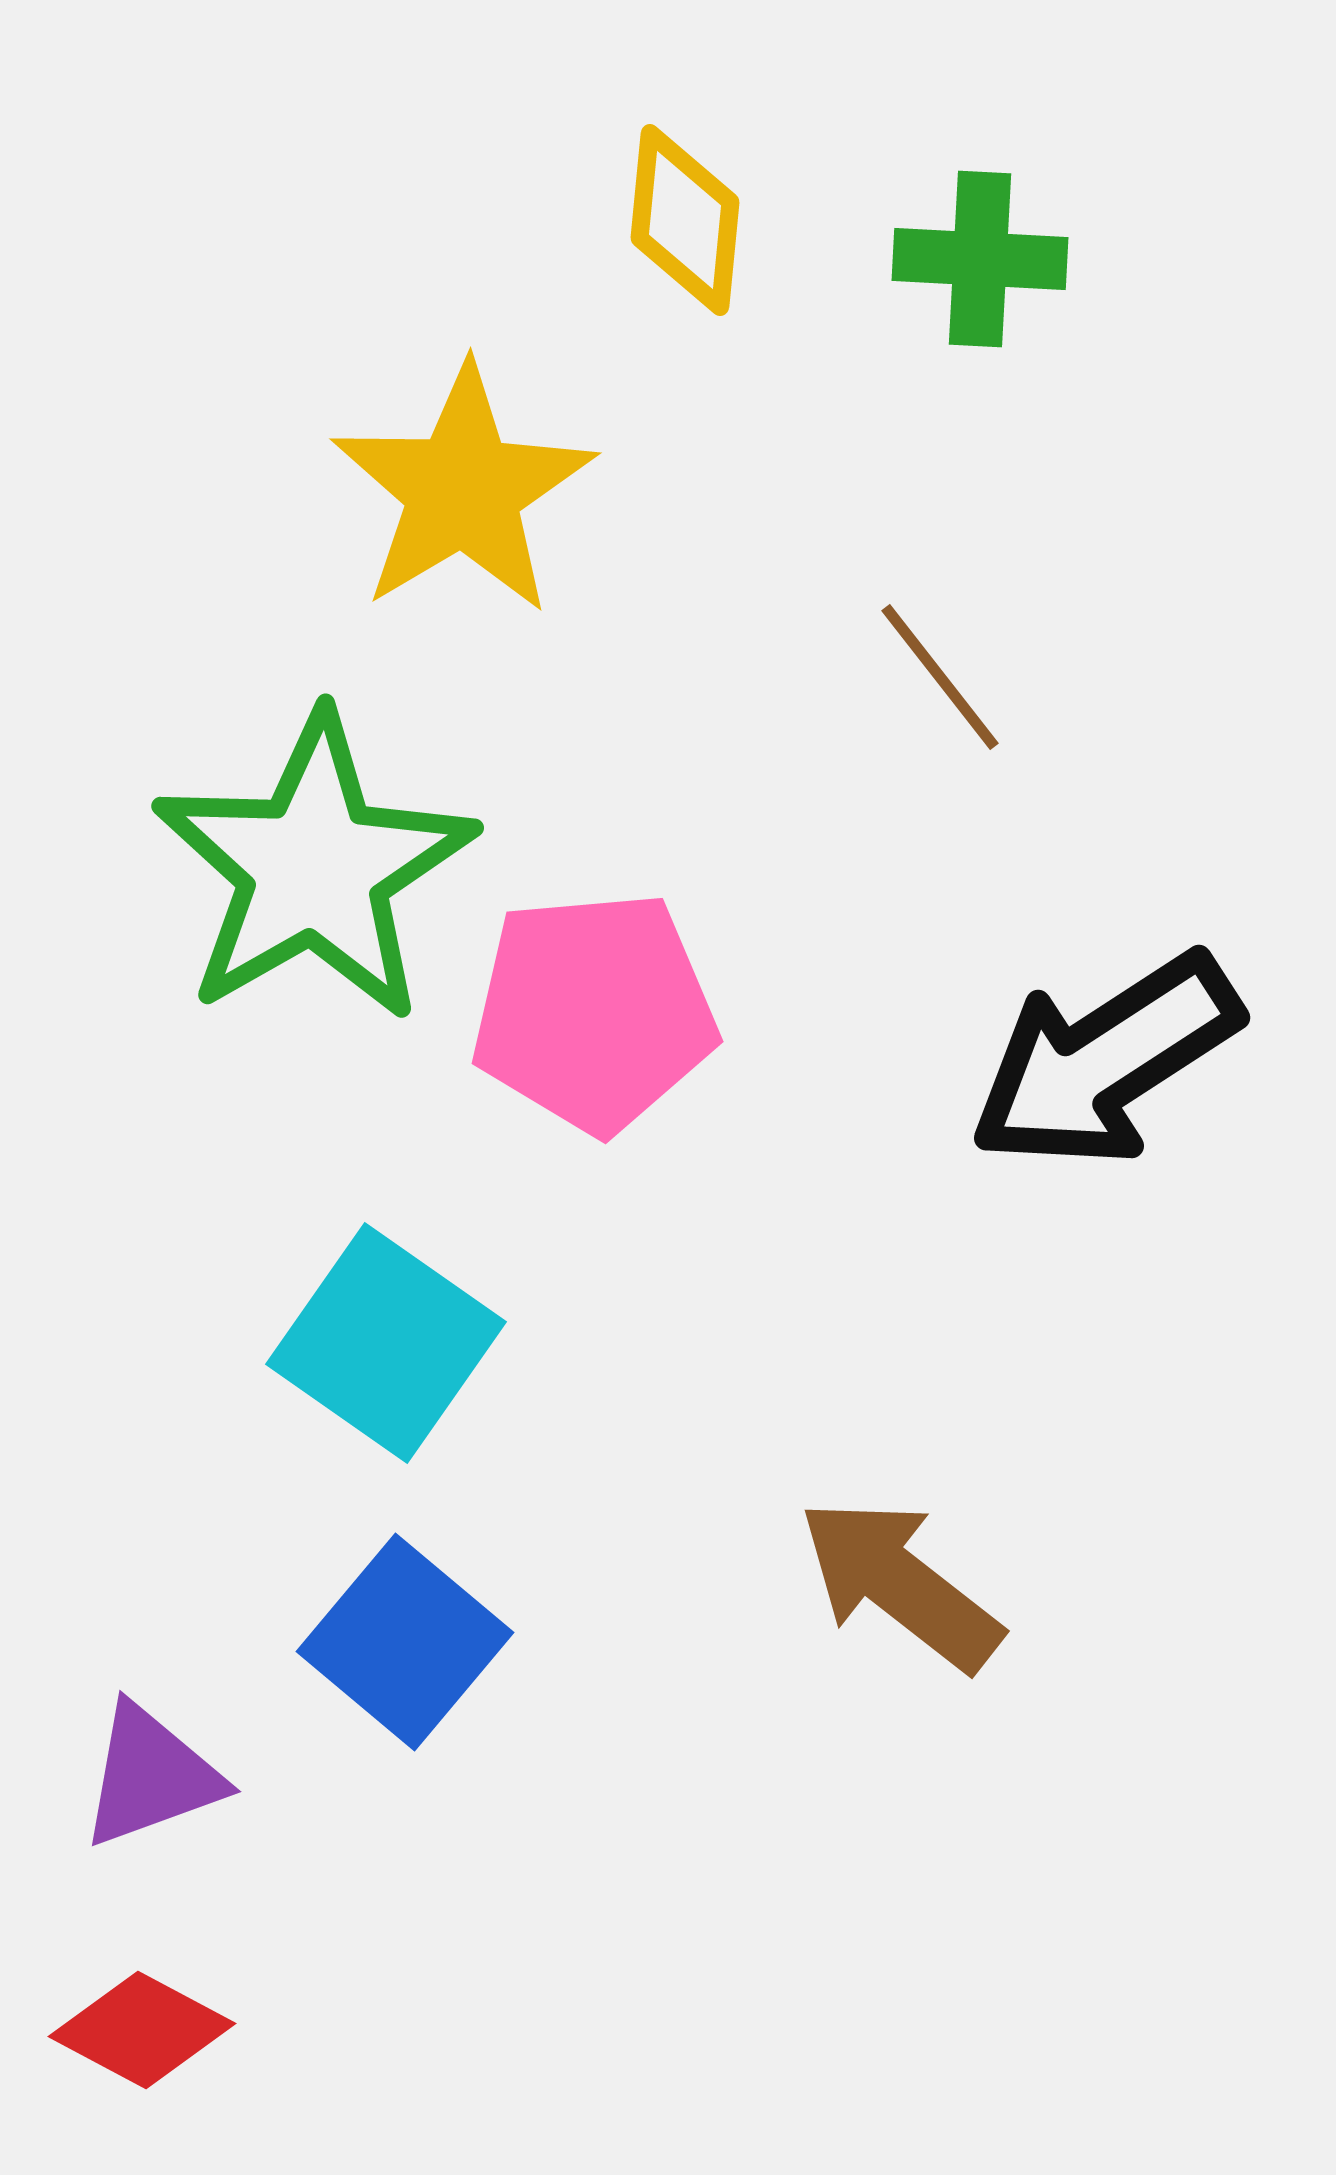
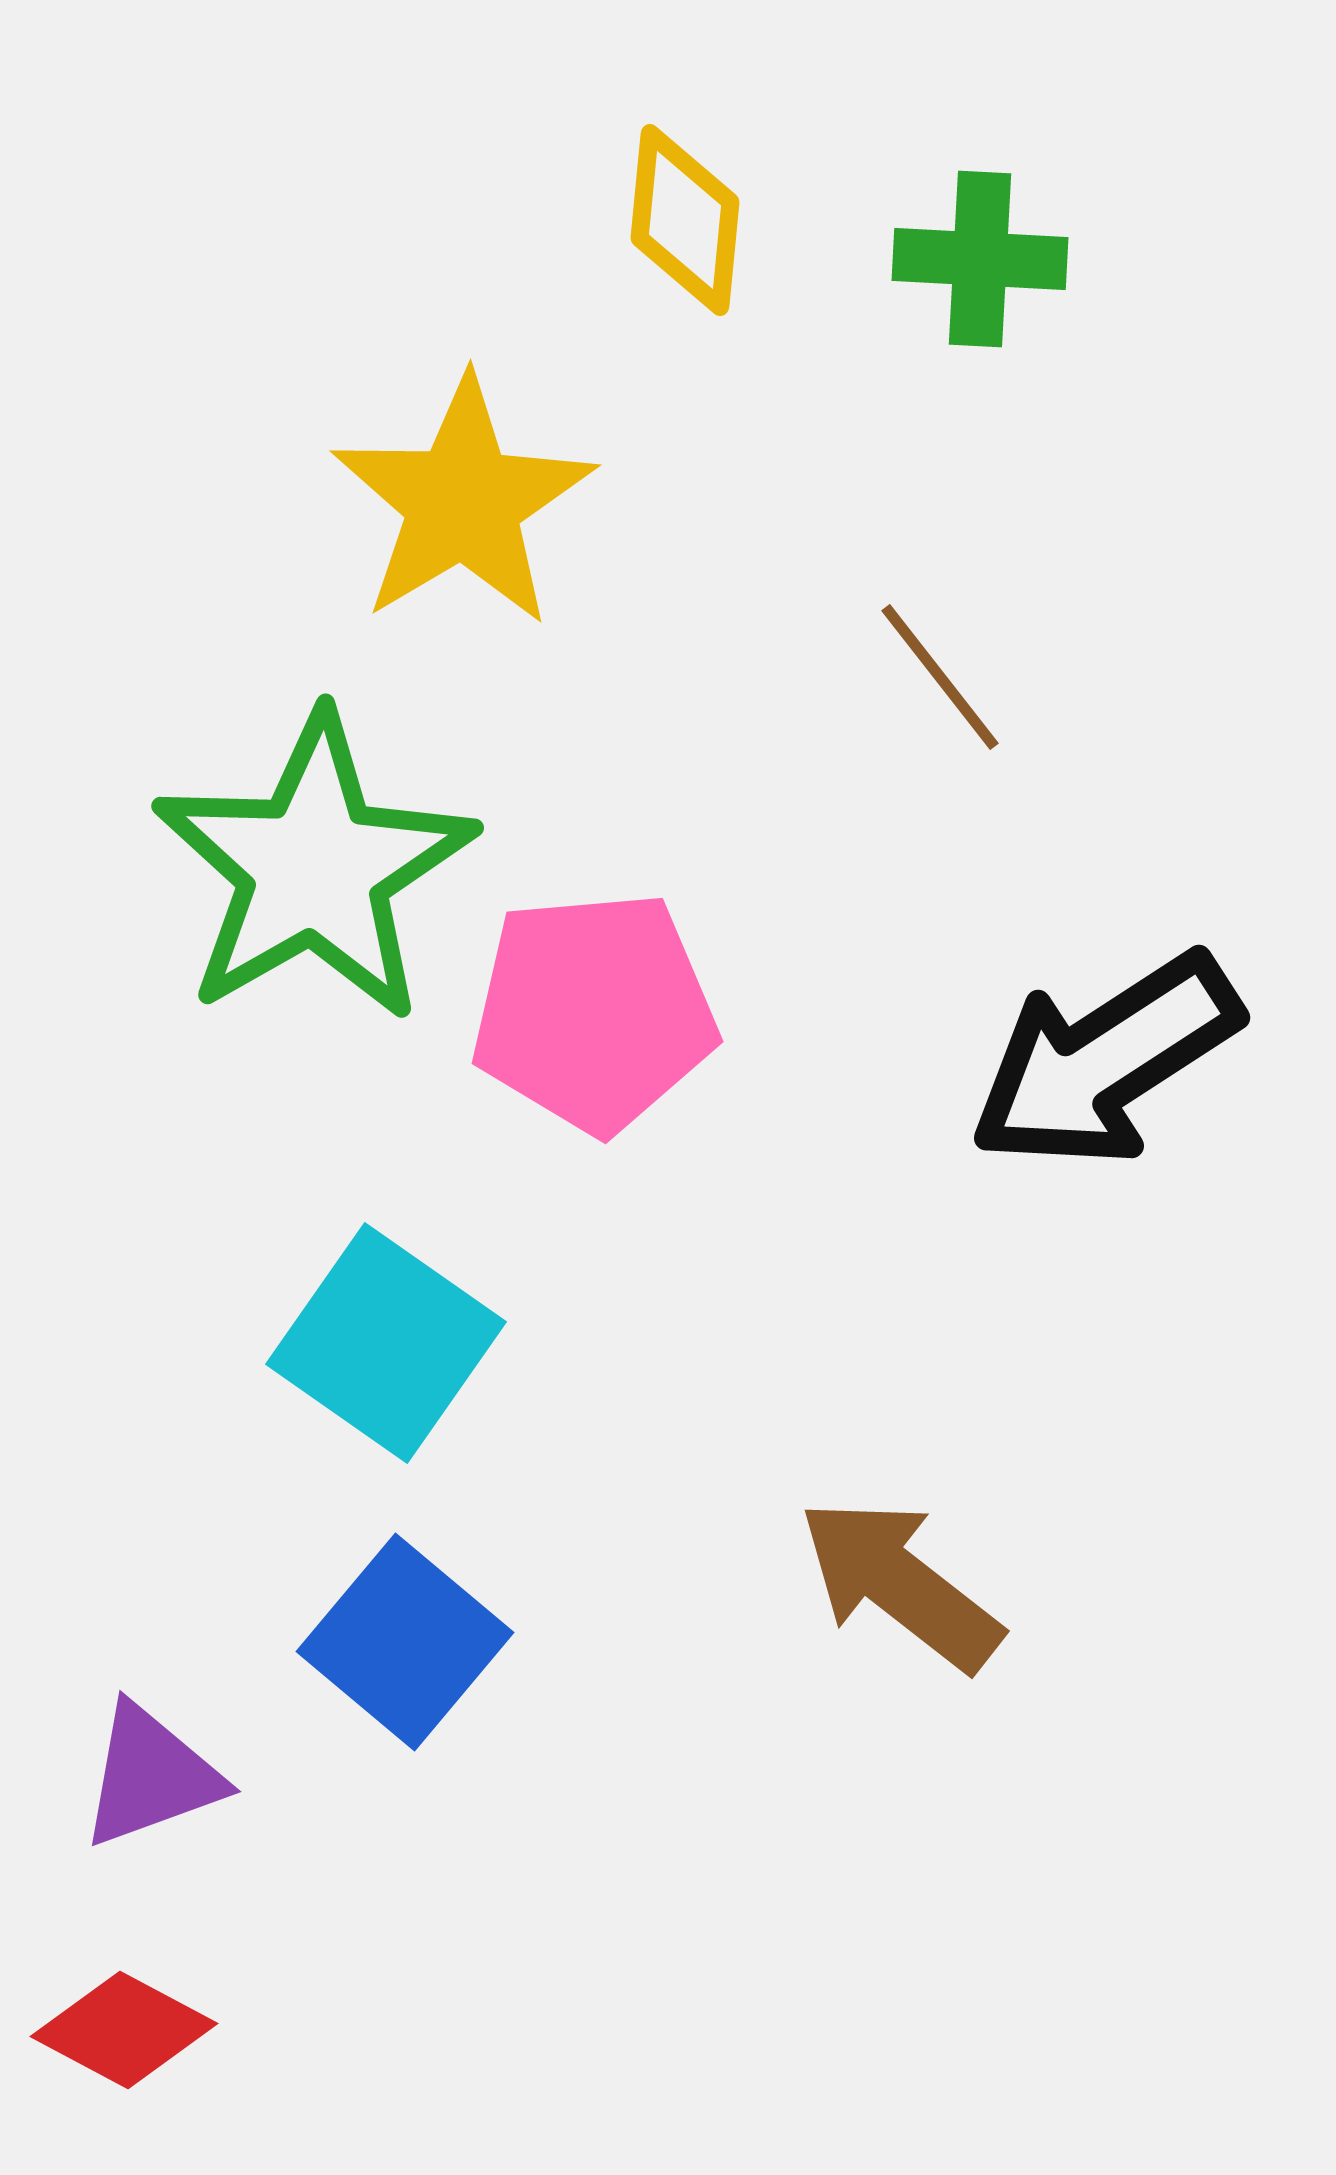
yellow star: moved 12 px down
red diamond: moved 18 px left
